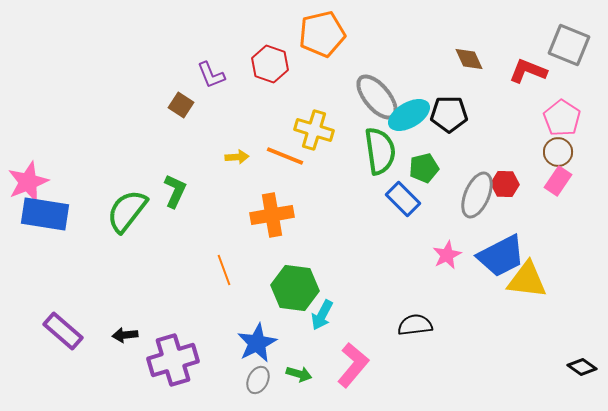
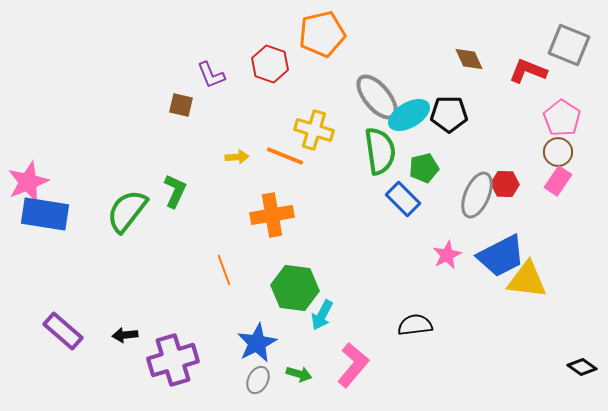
brown square at (181, 105): rotated 20 degrees counterclockwise
